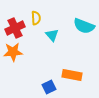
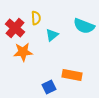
red cross: rotated 24 degrees counterclockwise
cyan triangle: rotated 32 degrees clockwise
orange star: moved 10 px right
